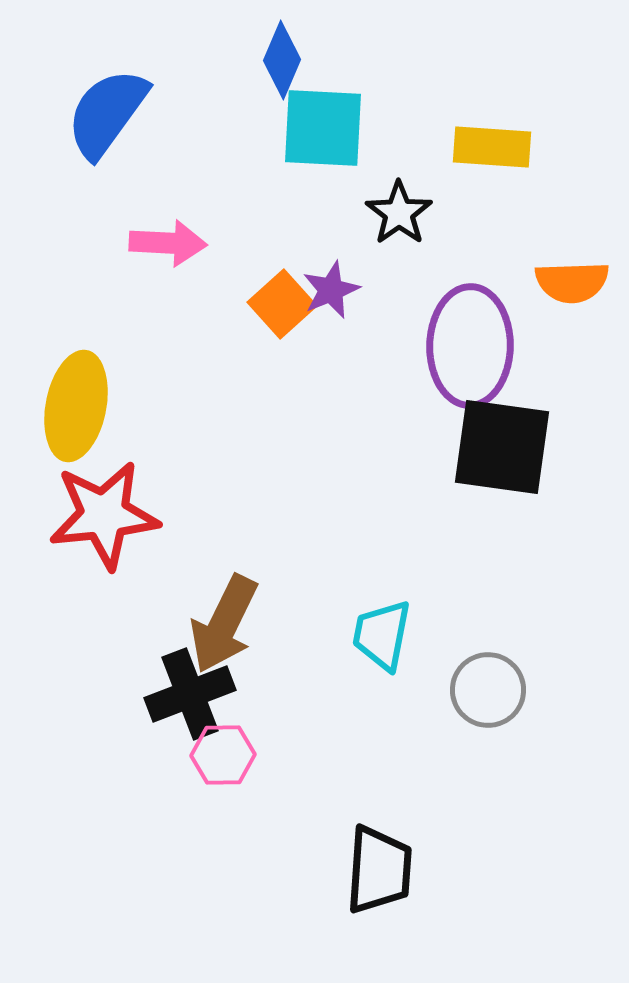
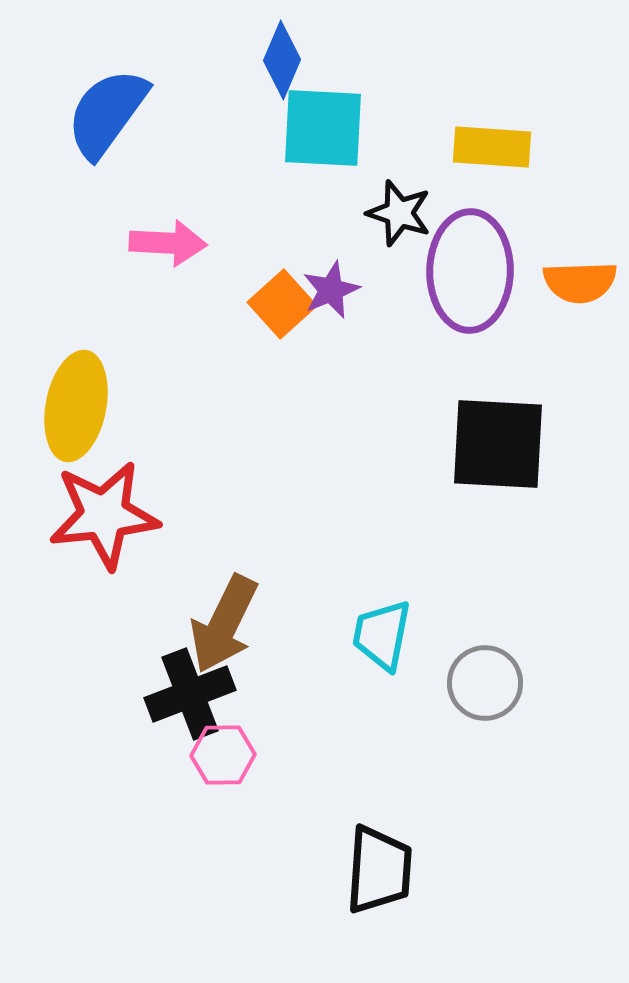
black star: rotated 18 degrees counterclockwise
orange semicircle: moved 8 px right
purple ellipse: moved 75 px up
black square: moved 4 px left, 3 px up; rotated 5 degrees counterclockwise
gray circle: moved 3 px left, 7 px up
